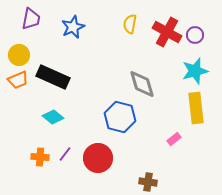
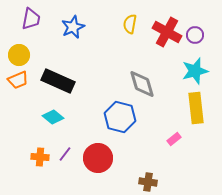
black rectangle: moved 5 px right, 4 px down
